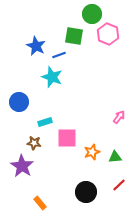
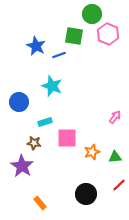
cyan star: moved 9 px down
pink arrow: moved 4 px left
black circle: moved 2 px down
